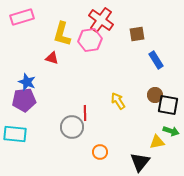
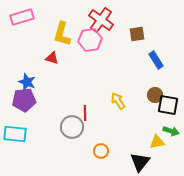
orange circle: moved 1 px right, 1 px up
